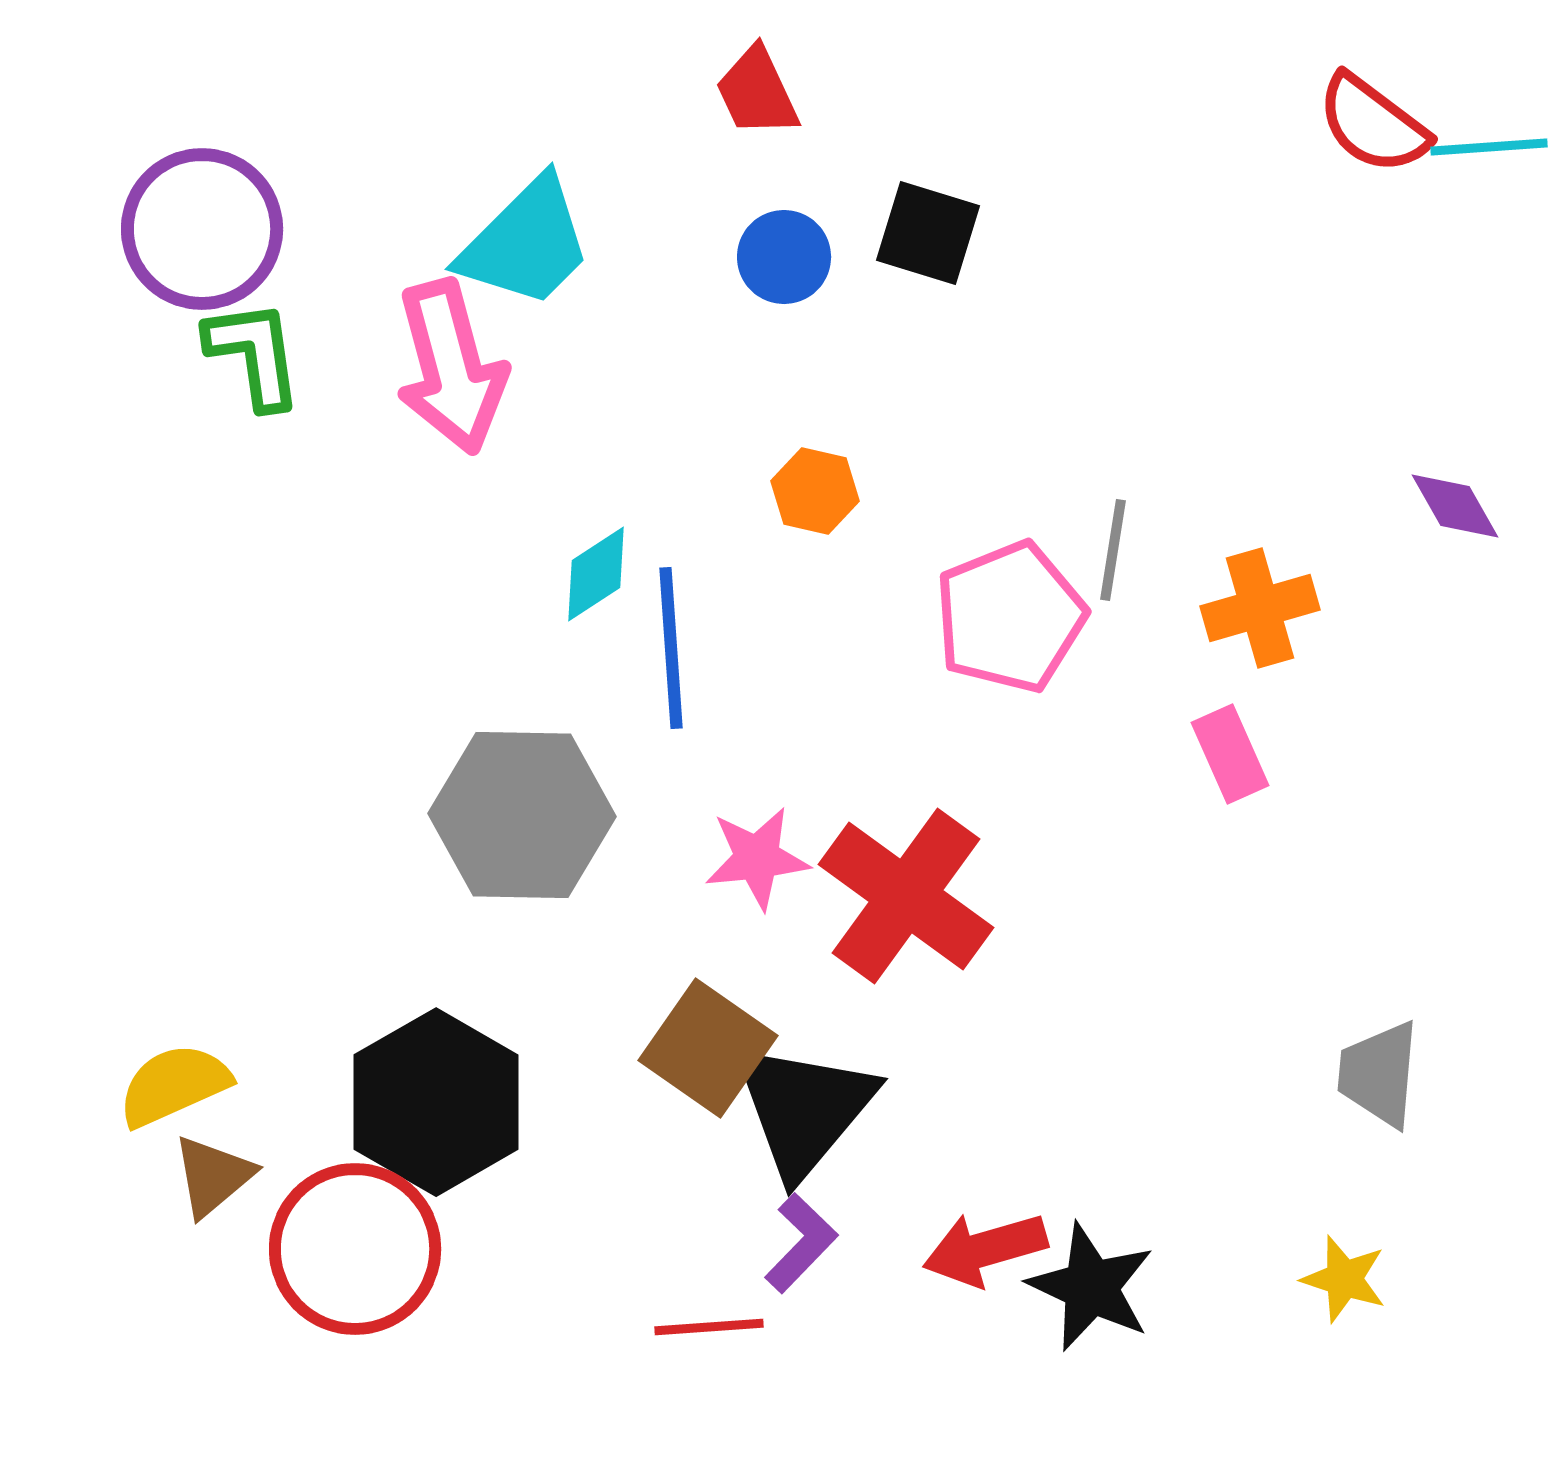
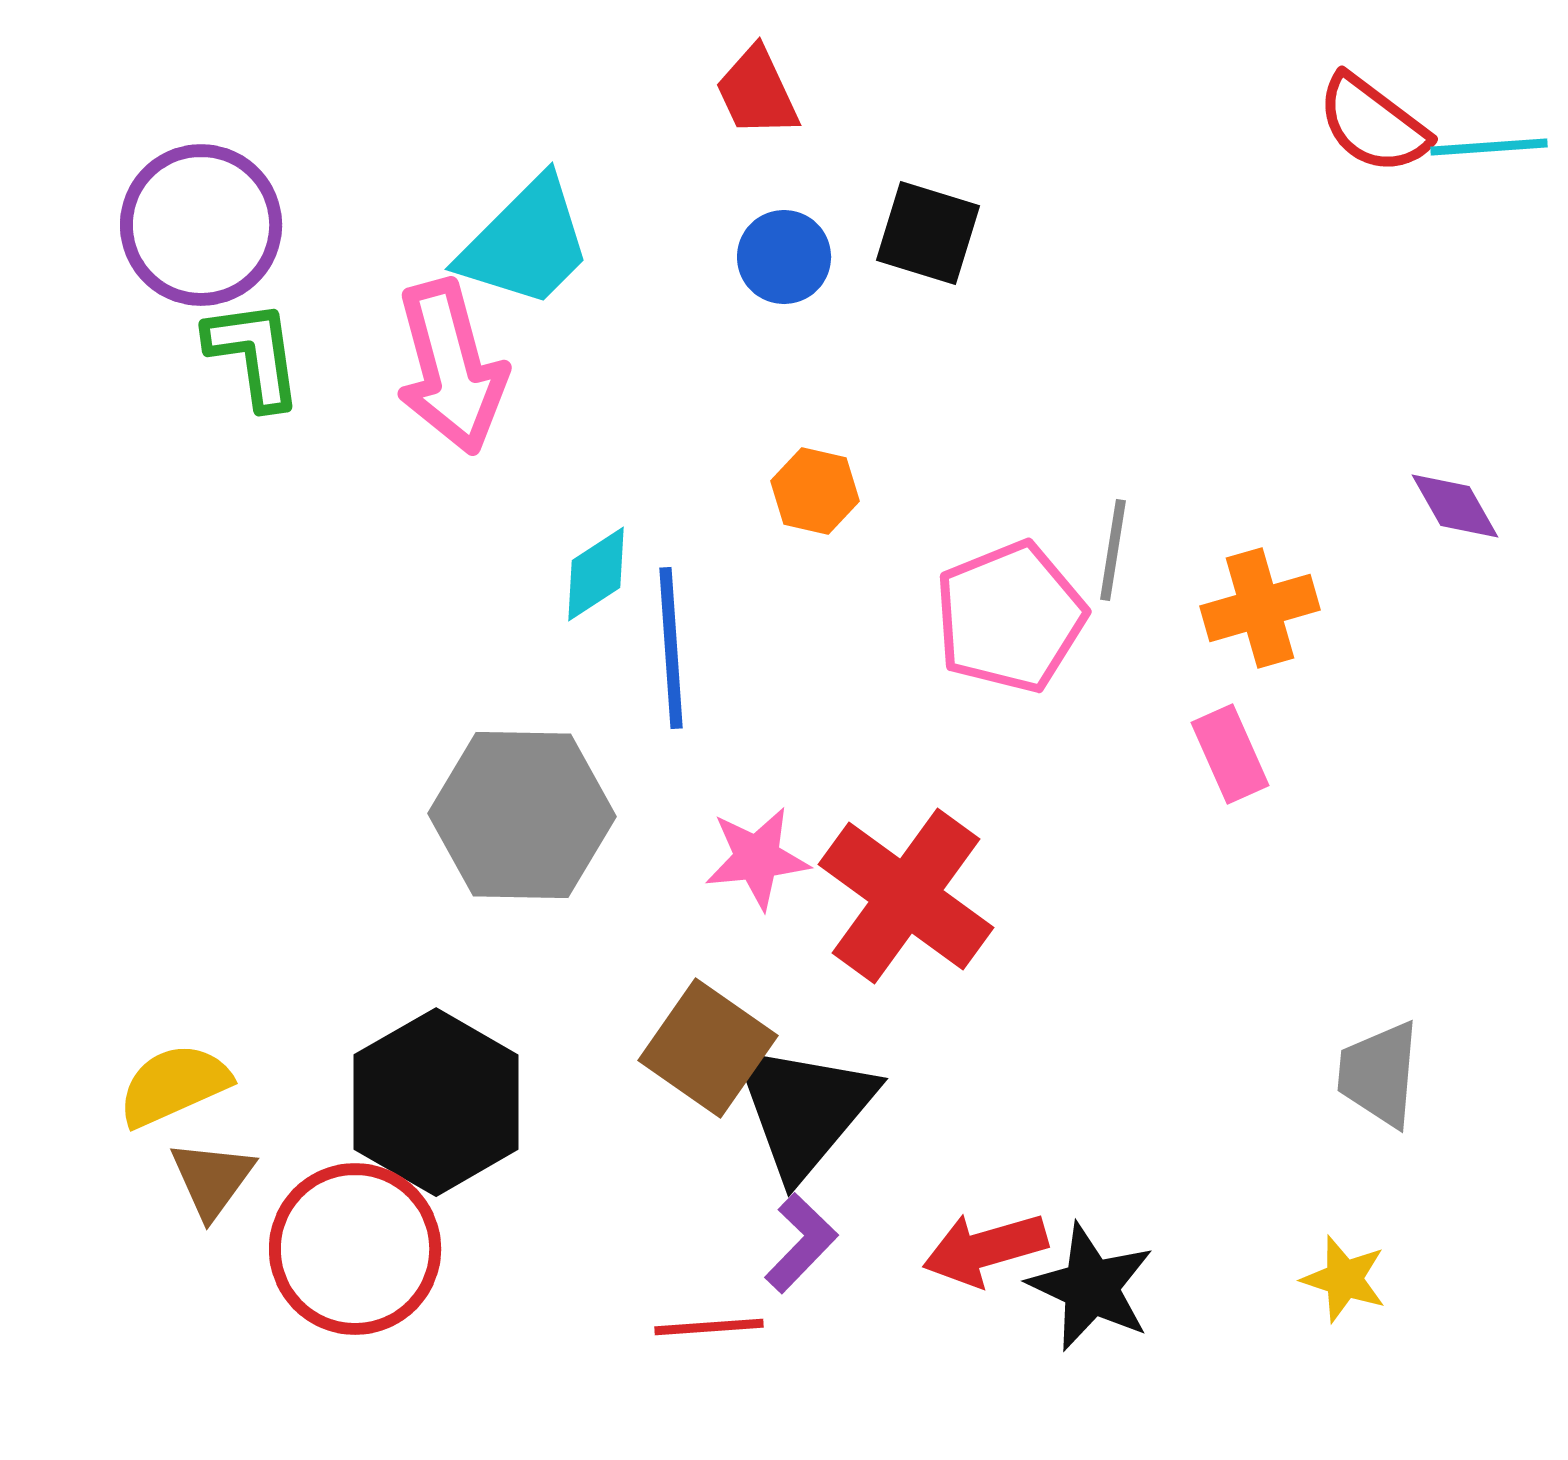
purple circle: moved 1 px left, 4 px up
brown triangle: moved 1 px left, 3 px down; rotated 14 degrees counterclockwise
